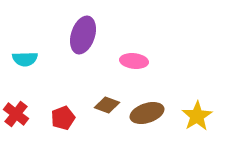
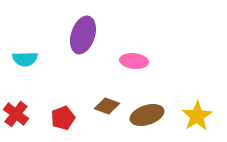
brown diamond: moved 1 px down
brown ellipse: moved 2 px down
